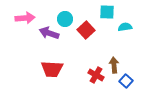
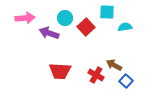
cyan circle: moved 1 px up
red square: moved 3 px up
brown arrow: rotated 56 degrees counterclockwise
red trapezoid: moved 8 px right, 2 px down
